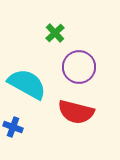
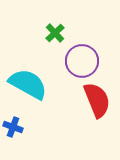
purple circle: moved 3 px right, 6 px up
cyan semicircle: moved 1 px right
red semicircle: moved 21 px right, 12 px up; rotated 126 degrees counterclockwise
